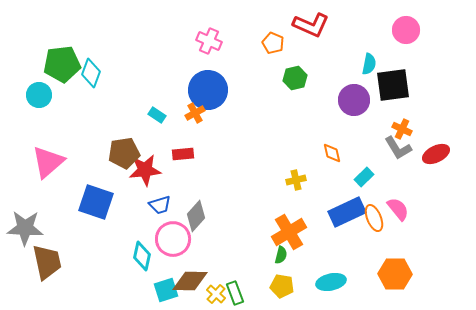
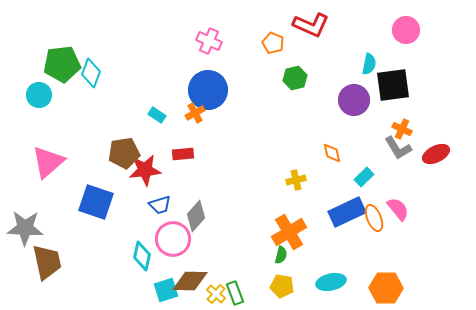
orange hexagon at (395, 274): moved 9 px left, 14 px down
